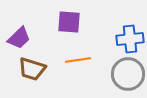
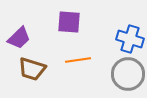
blue cross: rotated 24 degrees clockwise
